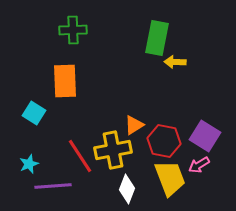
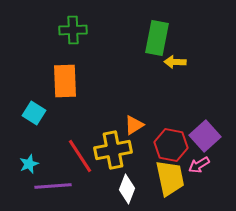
purple square: rotated 16 degrees clockwise
red hexagon: moved 7 px right, 4 px down
yellow trapezoid: rotated 9 degrees clockwise
